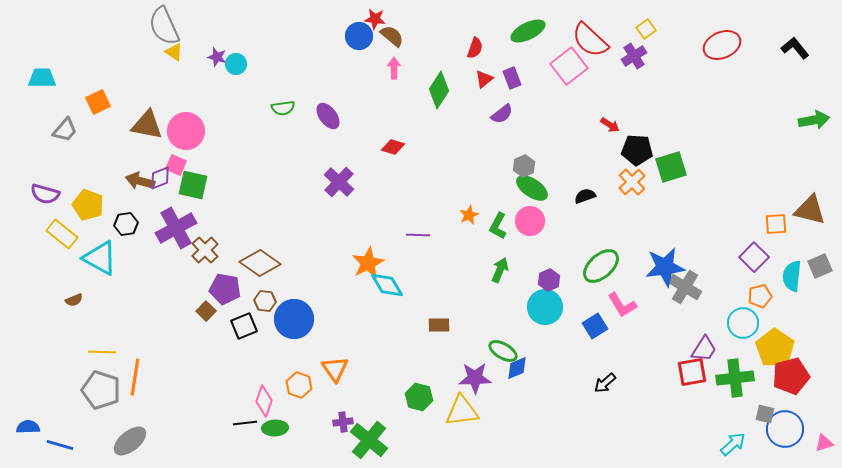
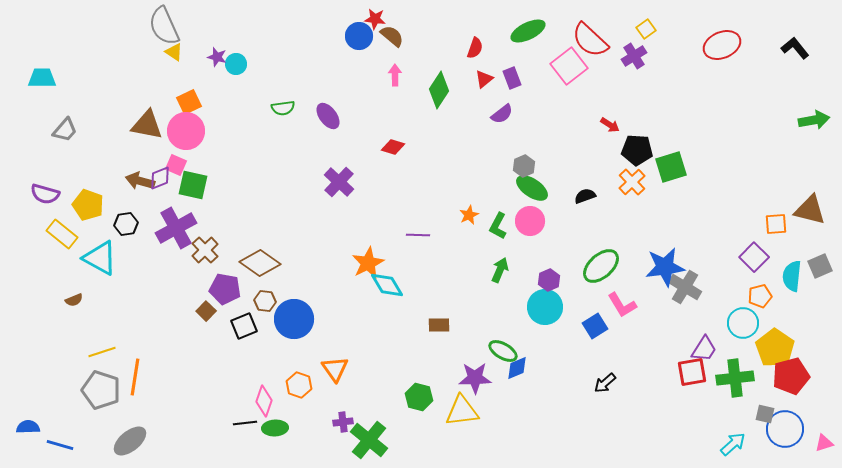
pink arrow at (394, 68): moved 1 px right, 7 px down
orange square at (98, 102): moved 91 px right
yellow line at (102, 352): rotated 20 degrees counterclockwise
